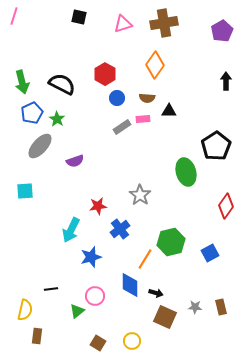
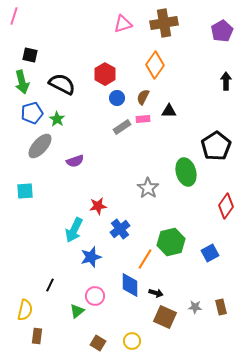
black square at (79, 17): moved 49 px left, 38 px down
brown semicircle at (147, 98): moved 4 px left, 1 px up; rotated 112 degrees clockwise
blue pentagon at (32, 113): rotated 10 degrees clockwise
gray star at (140, 195): moved 8 px right, 7 px up
cyan arrow at (71, 230): moved 3 px right
black line at (51, 289): moved 1 px left, 4 px up; rotated 56 degrees counterclockwise
